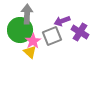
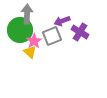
pink star: moved 1 px right
